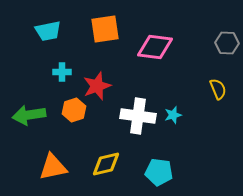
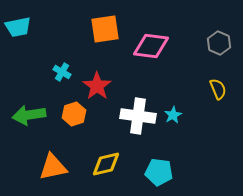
cyan trapezoid: moved 30 px left, 4 px up
gray hexagon: moved 8 px left; rotated 20 degrees clockwise
pink diamond: moved 4 px left, 1 px up
cyan cross: rotated 30 degrees clockwise
red star: rotated 16 degrees counterclockwise
orange hexagon: moved 4 px down
cyan star: rotated 12 degrees counterclockwise
